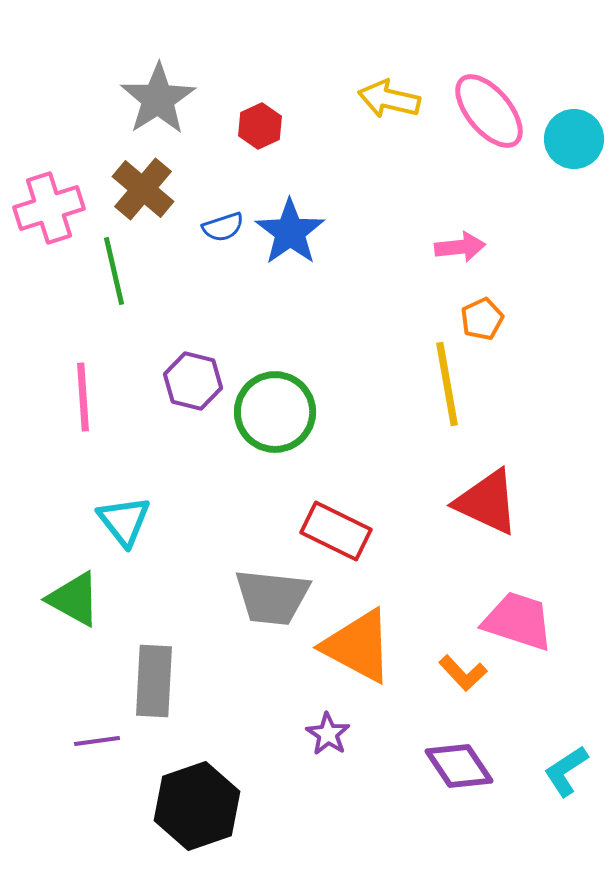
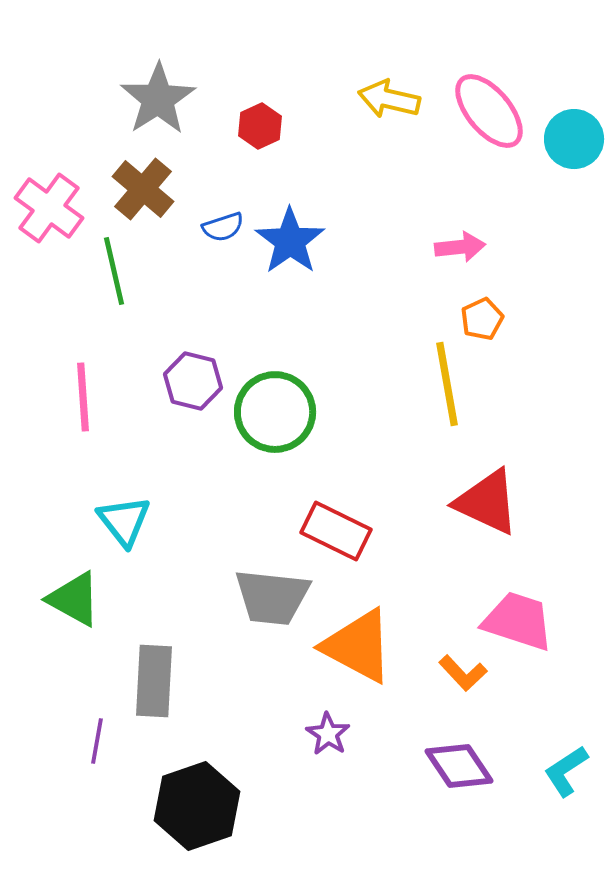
pink cross: rotated 36 degrees counterclockwise
blue star: moved 9 px down
purple line: rotated 72 degrees counterclockwise
